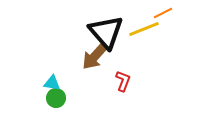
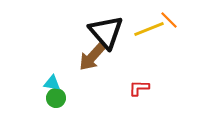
orange line: moved 6 px right, 7 px down; rotated 72 degrees clockwise
yellow line: moved 5 px right
brown arrow: moved 3 px left, 1 px down
red L-shape: moved 16 px right, 7 px down; rotated 110 degrees counterclockwise
